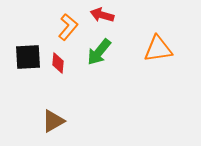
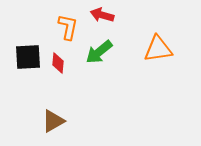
orange L-shape: rotated 28 degrees counterclockwise
green arrow: rotated 12 degrees clockwise
